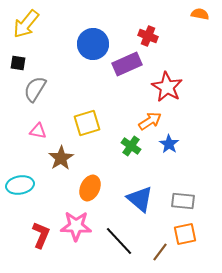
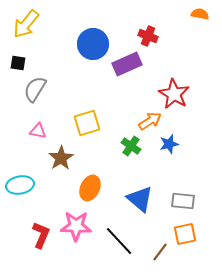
red star: moved 7 px right, 7 px down
blue star: rotated 24 degrees clockwise
